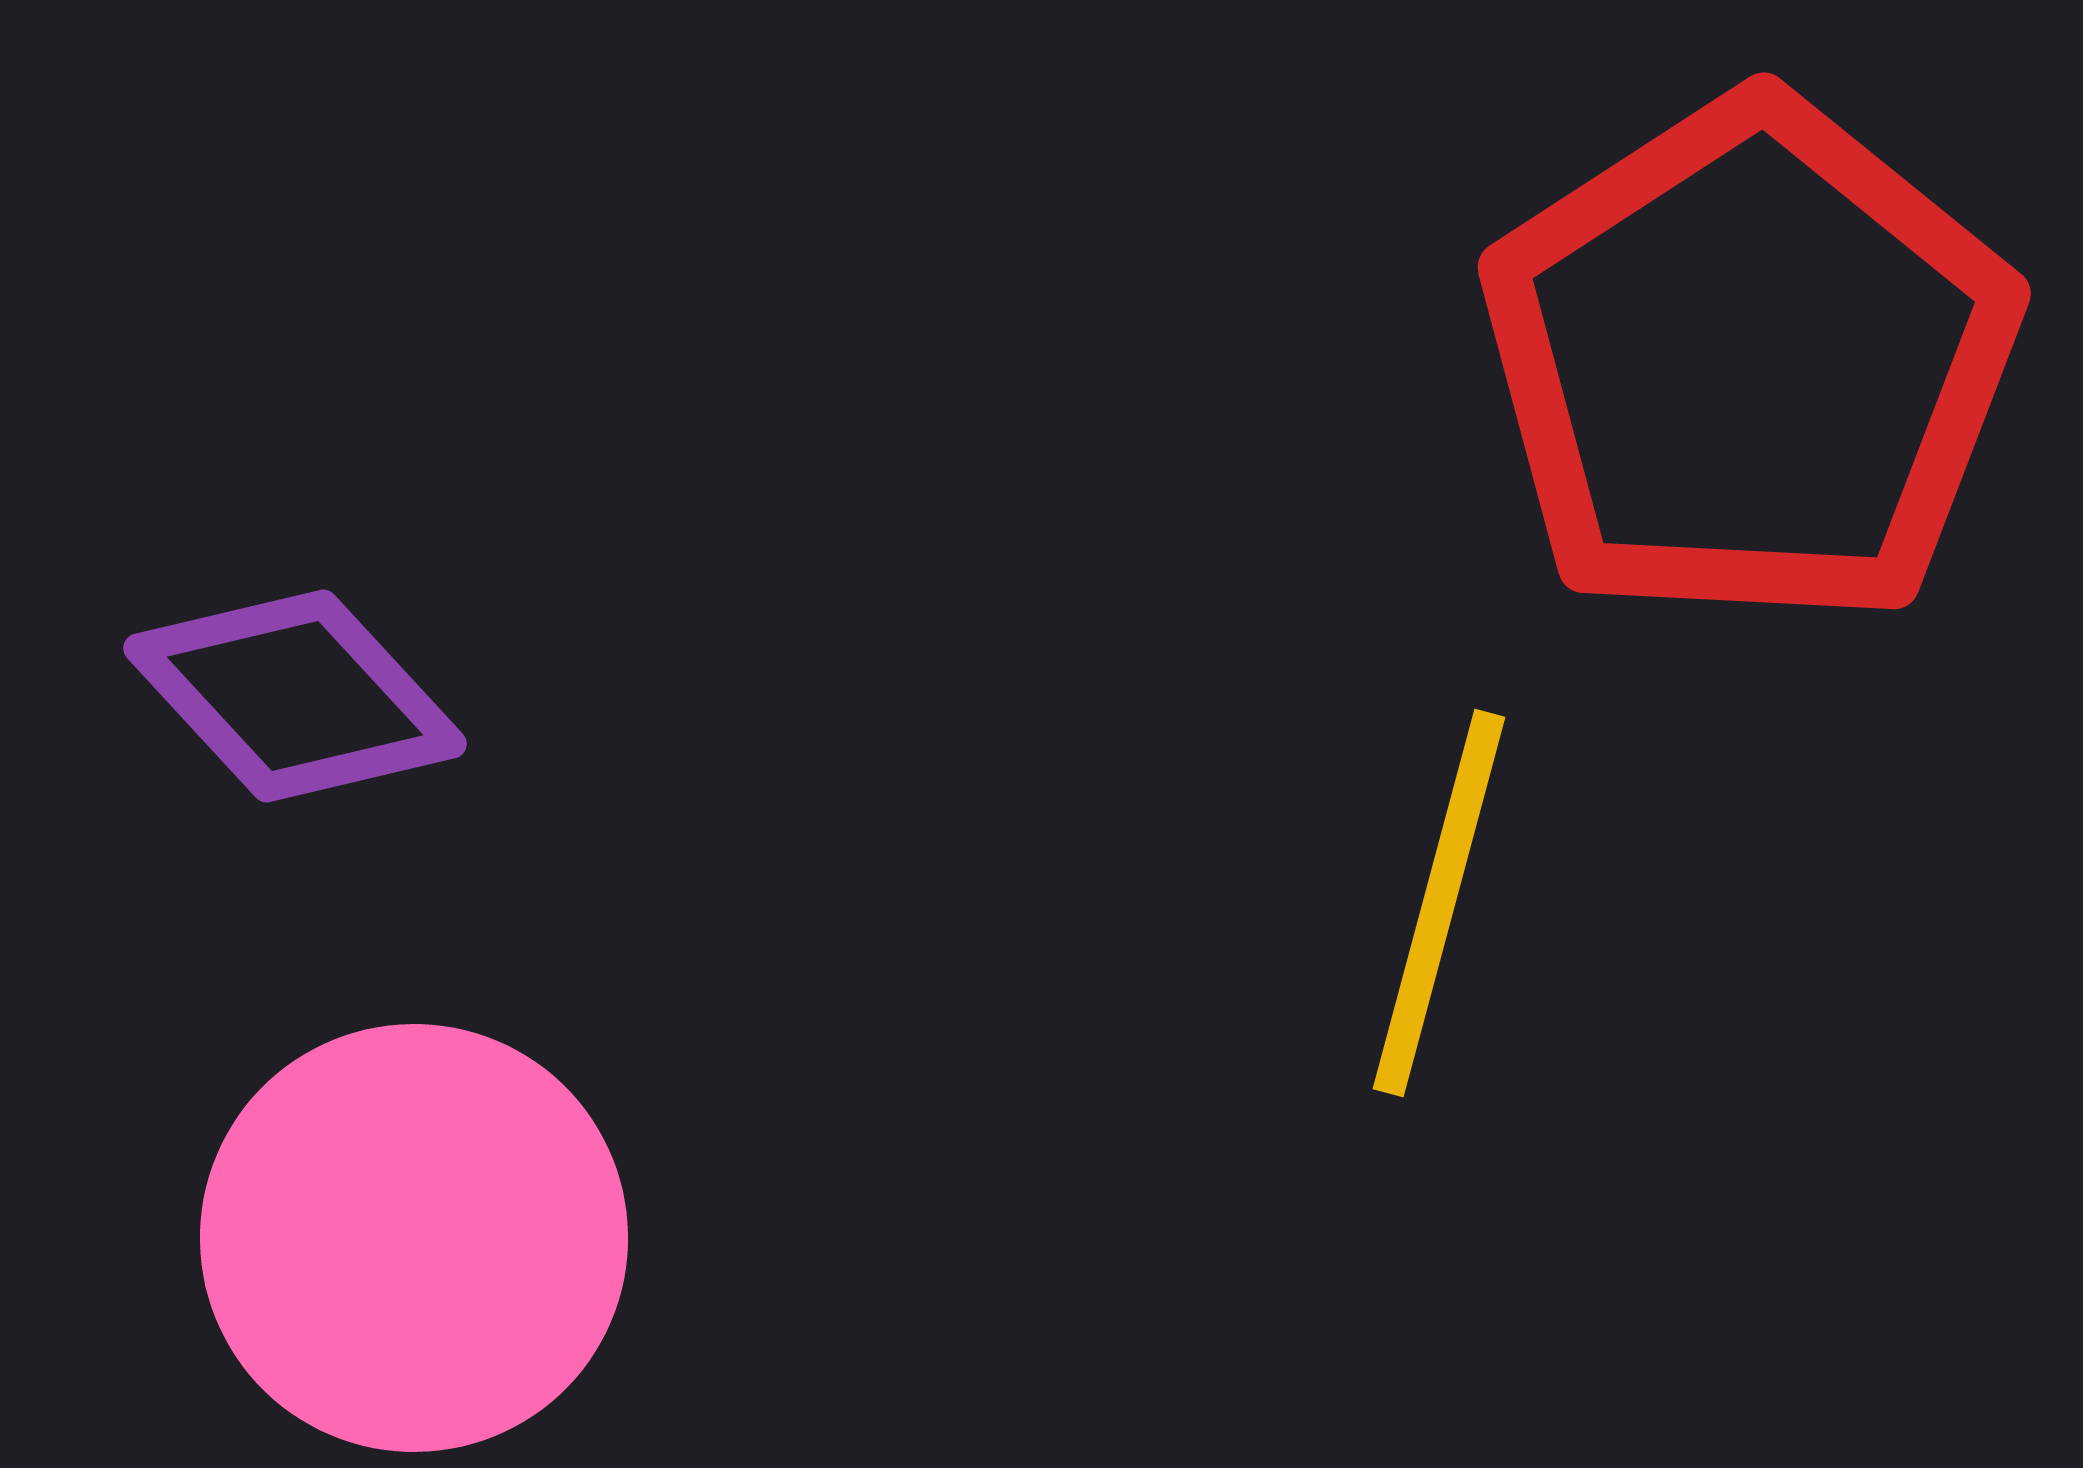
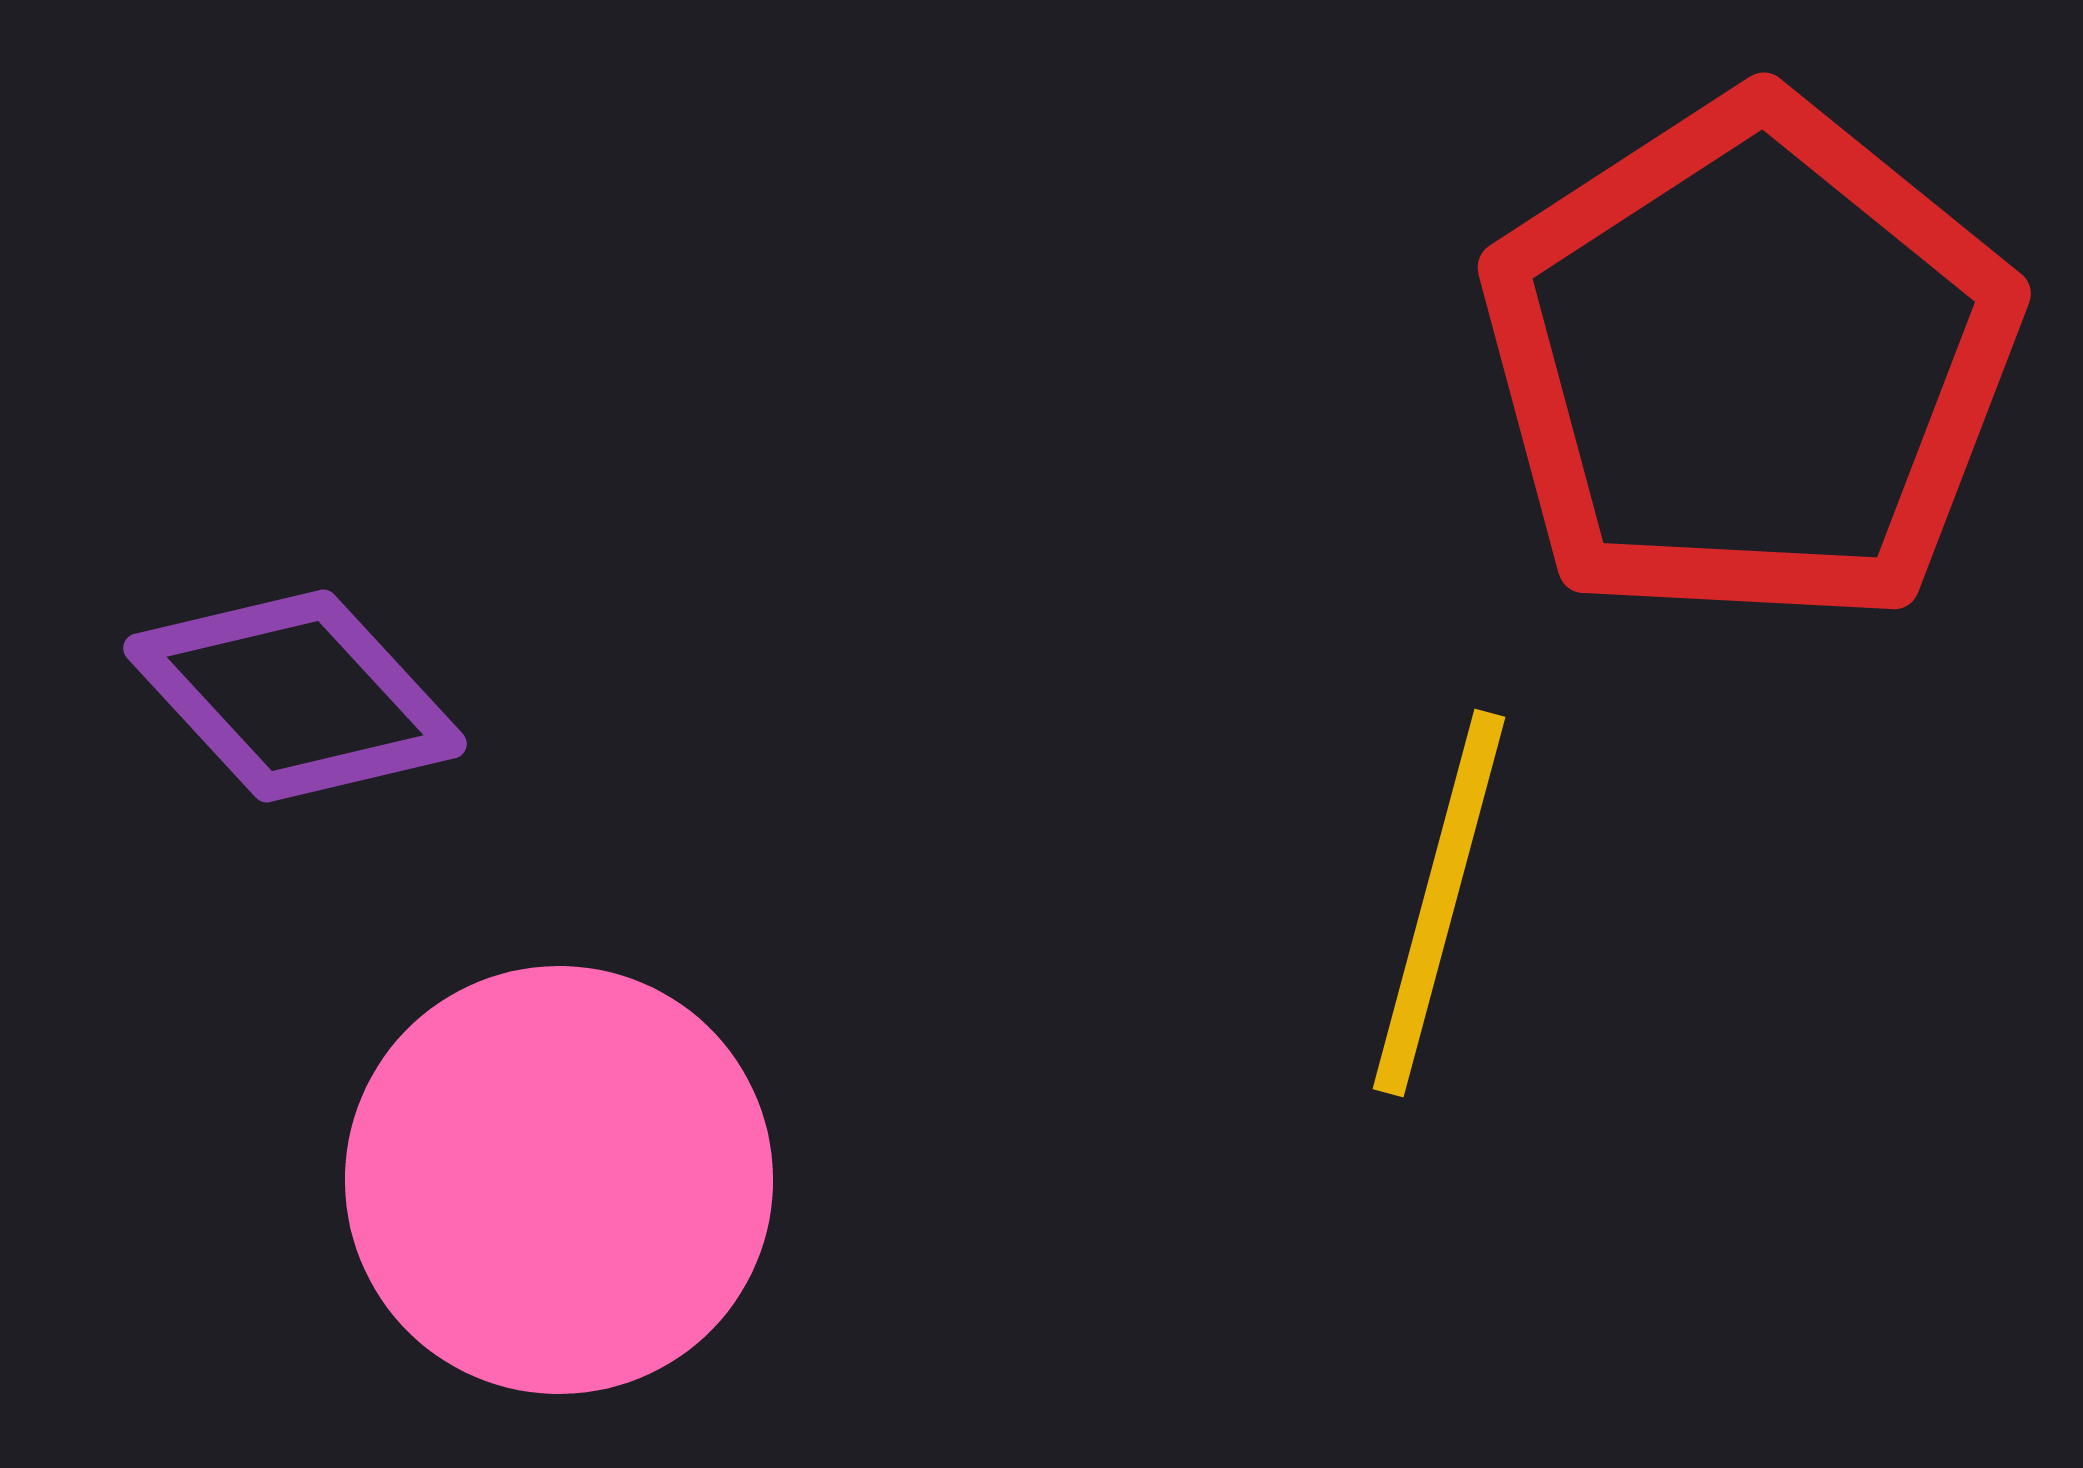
pink circle: moved 145 px right, 58 px up
